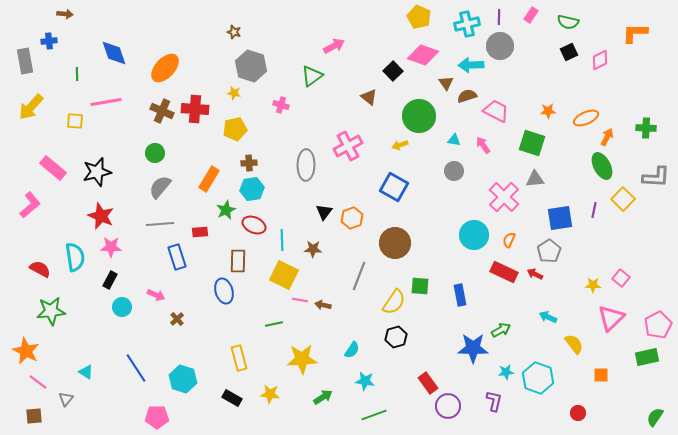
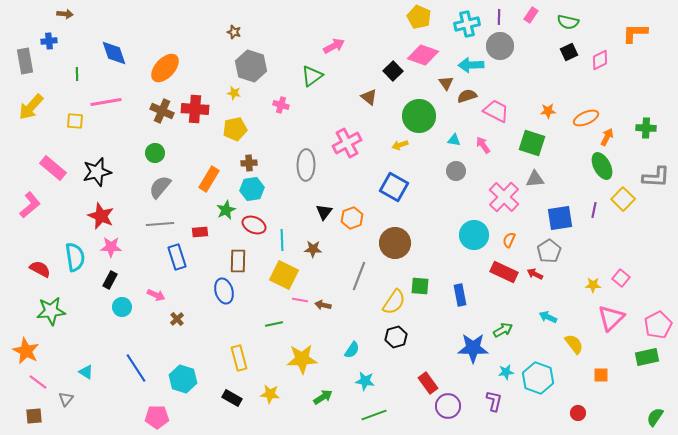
pink cross at (348, 146): moved 1 px left, 3 px up
gray circle at (454, 171): moved 2 px right
green arrow at (501, 330): moved 2 px right
